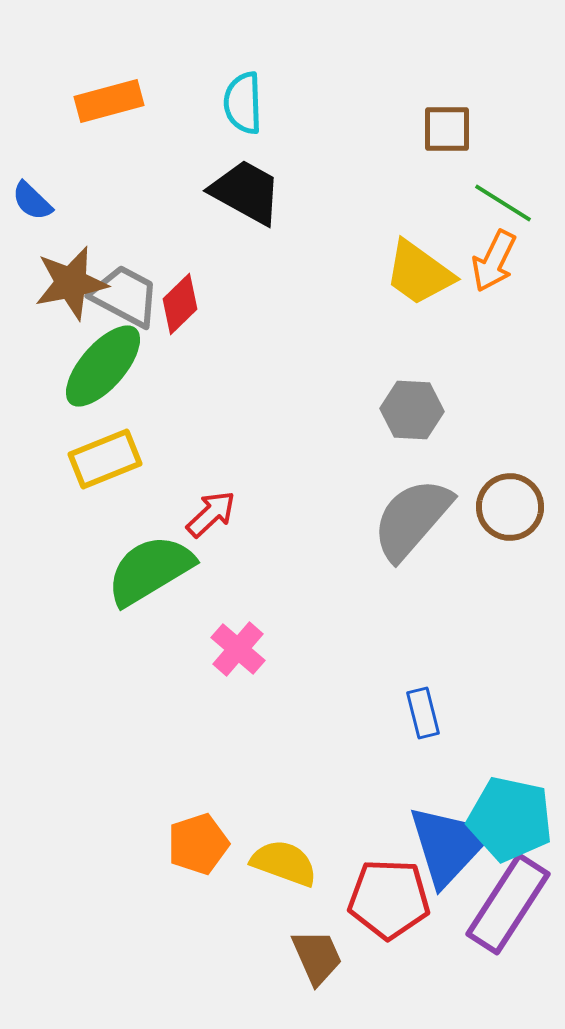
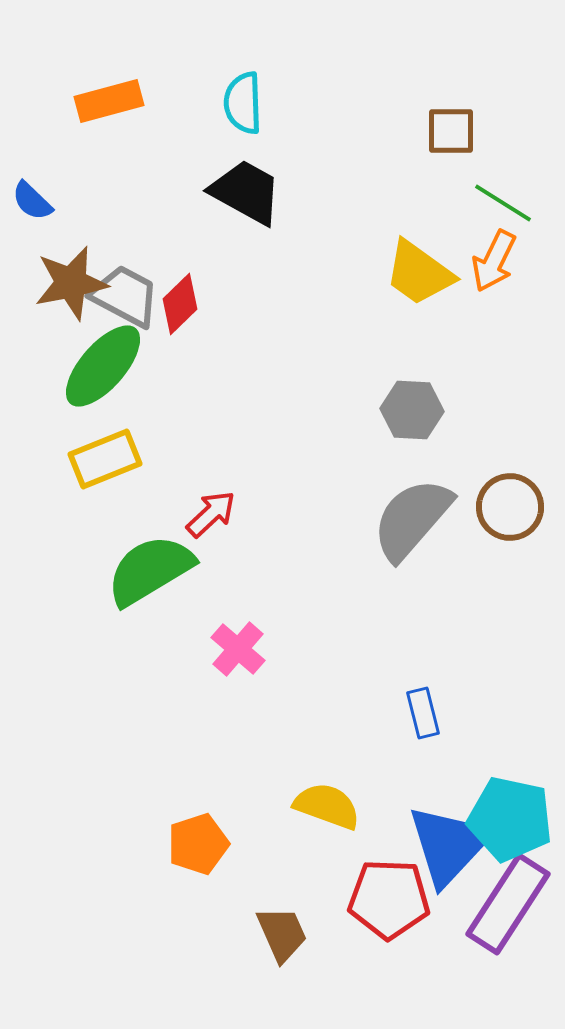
brown square: moved 4 px right, 2 px down
yellow semicircle: moved 43 px right, 57 px up
brown trapezoid: moved 35 px left, 23 px up
